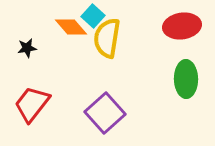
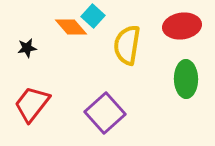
yellow semicircle: moved 20 px right, 7 px down
